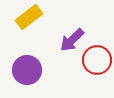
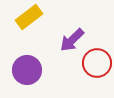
red circle: moved 3 px down
